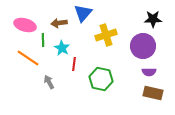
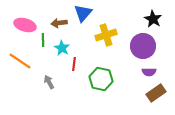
black star: rotated 30 degrees clockwise
orange line: moved 8 px left, 3 px down
brown rectangle: moved 3 px right; rotated 48 degrees counterclockwise
